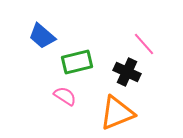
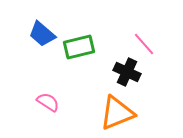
blue trapezoid: moved 2 px up
green rectangle: moved 2 px right, 15 px up
pink semicircle: moved 17 px left, 6 px down
